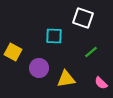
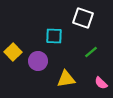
yellow square: rotated 18 degrees clockwise
purple circle: moved 1 px left, 7 px up
